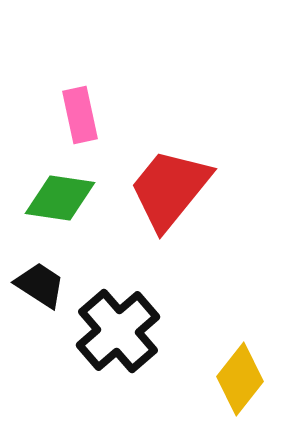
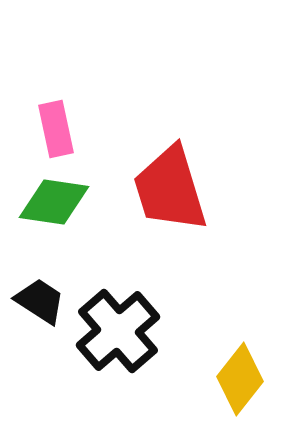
pink rectangle: moved 24 px left, 14 px down
red trapezoid: rotated 56 degrees counterclockwise
green diamond: moved 6 px left, 4 px down
black trapezoid: moved 16 px down
